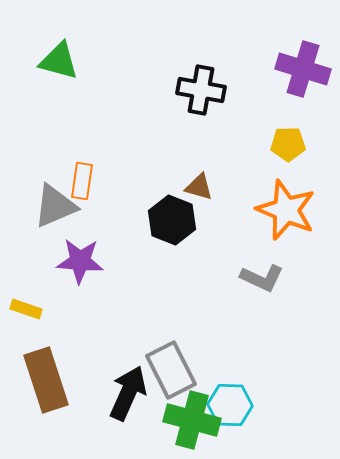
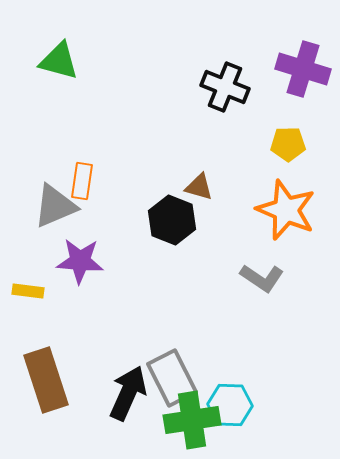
black cross: moved 24 px right, 3 px up; rotated 12 degrees clockwise
gray L-shape: rotated 9 degrees clockwise
yellow rectangle: moved 2 px right, 18 px up; rotated 12 degrees counterclockwise
gray rectangle: moved 1 px right, 8 px down
green cross: rotated 24 degrees counterclockwise
